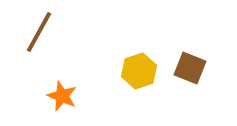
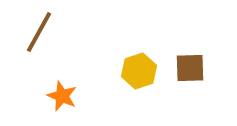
brown square: rotated 24 degrees counterclockwise
